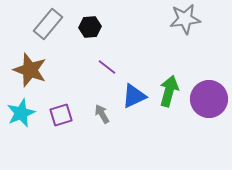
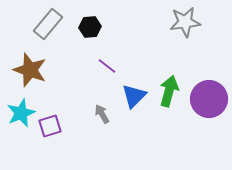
gray star: moved 3 px down
purple line: moved 1 px up
blue triangle: rotated 20 degrees counterclockwise
purple square: moved 11 px left, 11 px down
